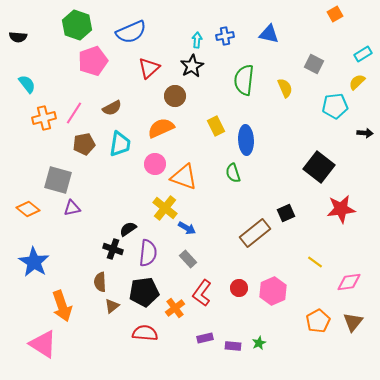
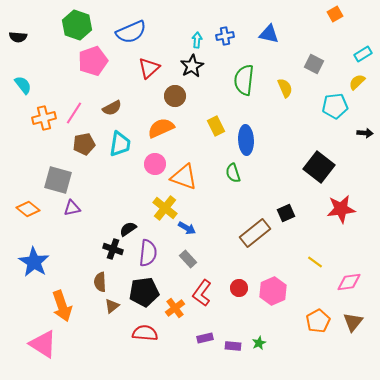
cyan semicircle at (27, 84): moved 4 px left, 1 px down
